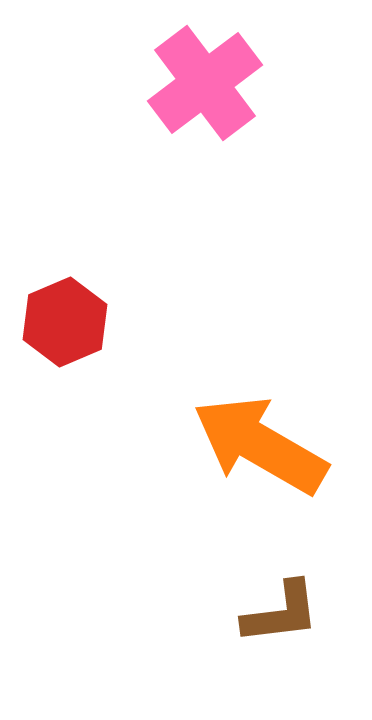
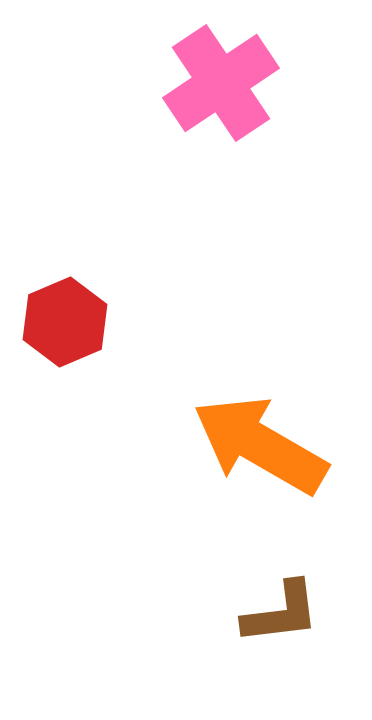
pink cross: moved 16 px right; rotated 3 degrees clockwise
